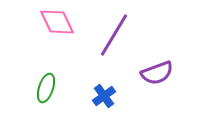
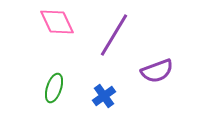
purple semicircle: moved 2 px up
green ellipse: moved 8 px right
